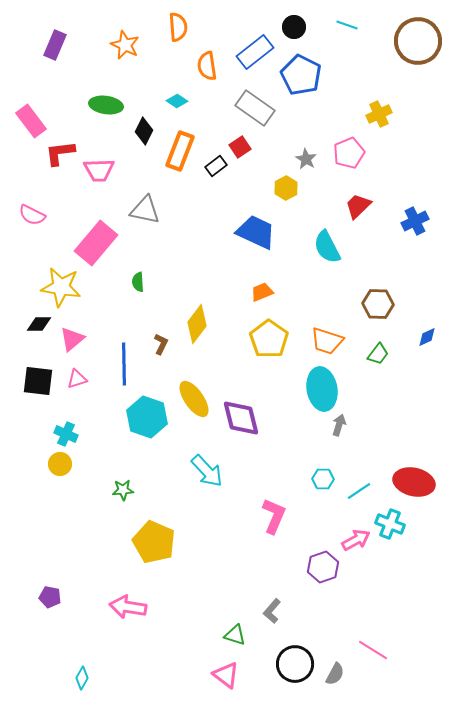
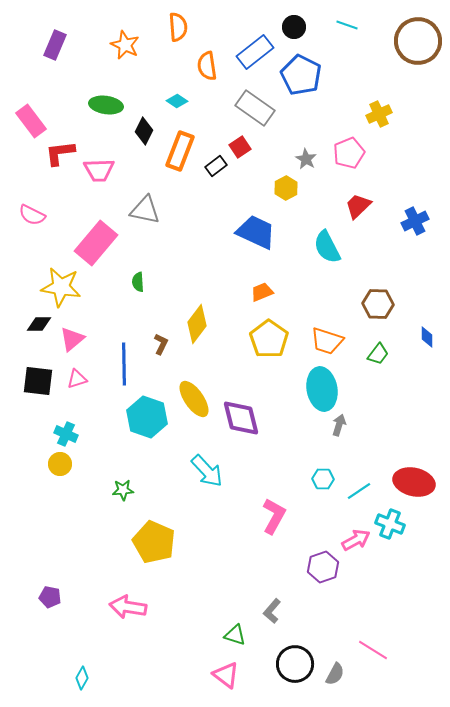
blue diamond at (427, 337): rotated 65 degrees counterclockwise
pink L-shape at (274, 516): rotated 6 degrees clockwise
